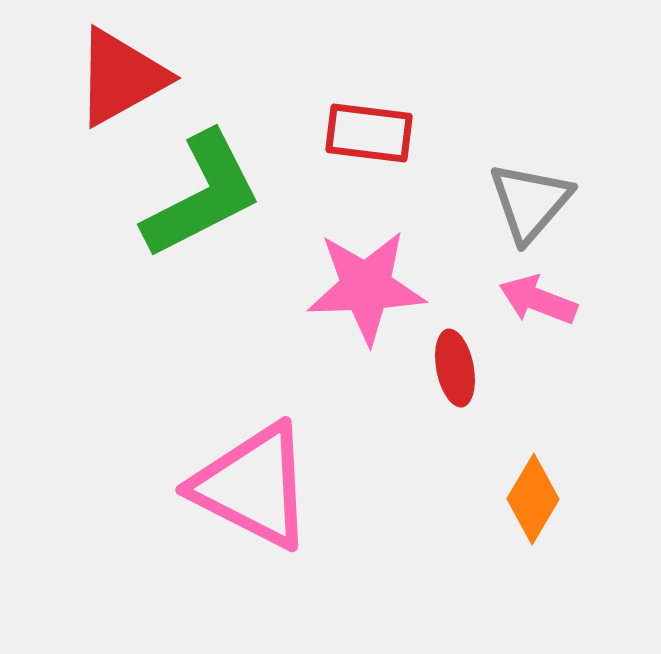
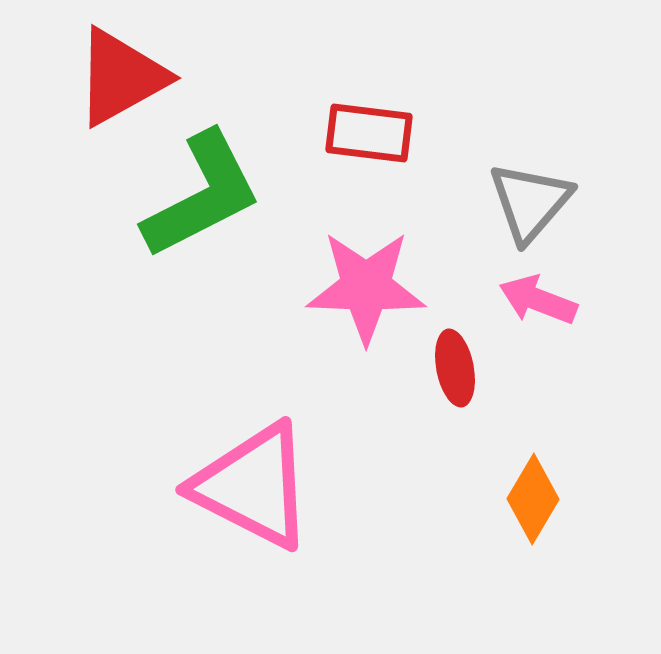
pink star: rotated 4 degrees clockwise
